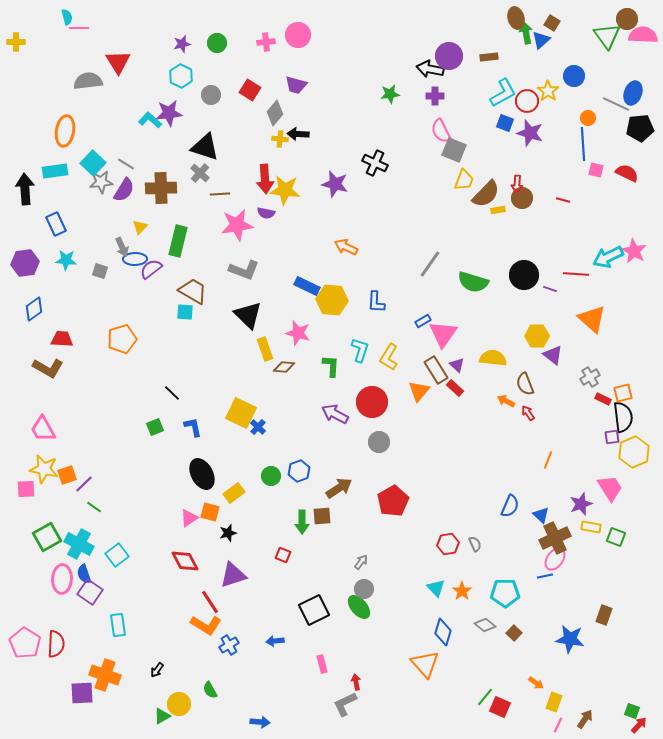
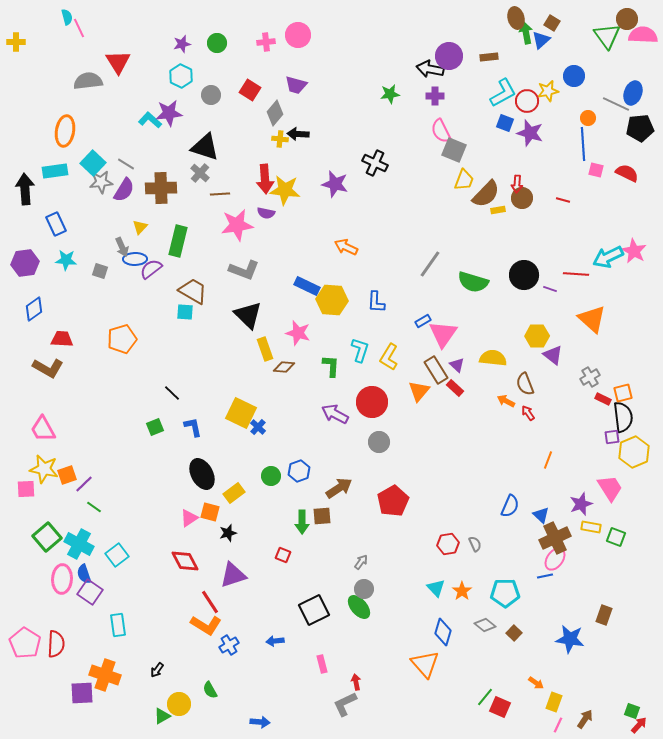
pink line at (79, 28): rotated 66 degrees clockwise
yellow star at (548, 91): rotated 25 degrees clockwise
green square at (47, 537): rotated 12 degrees counterclockwise
